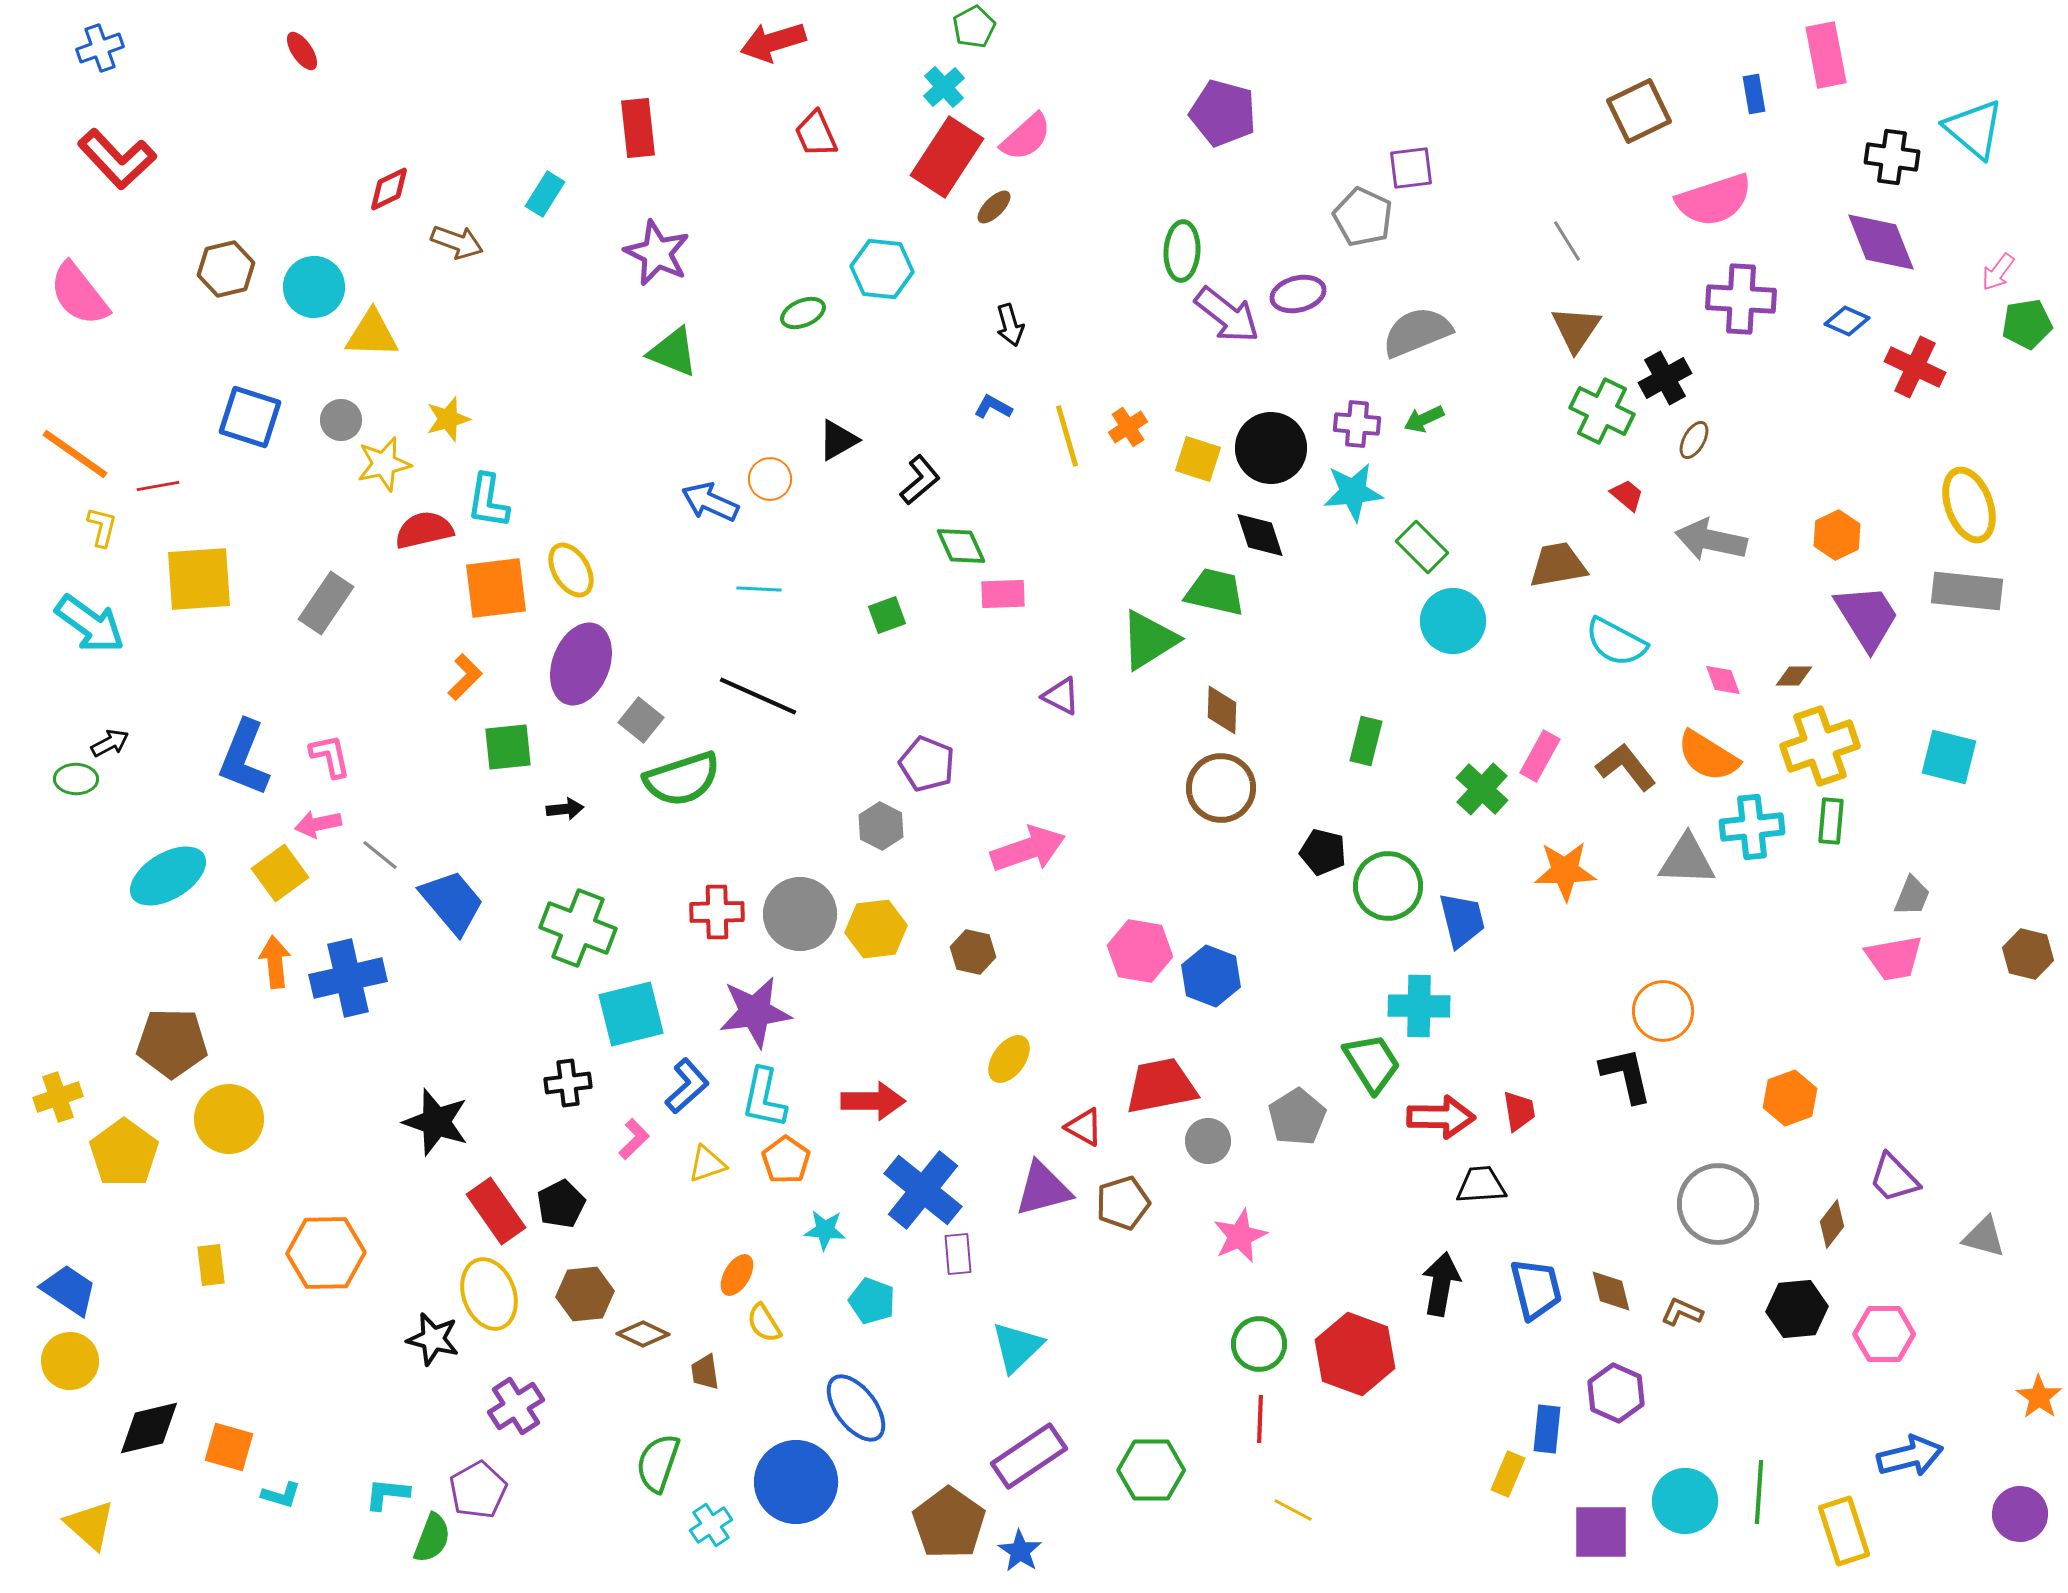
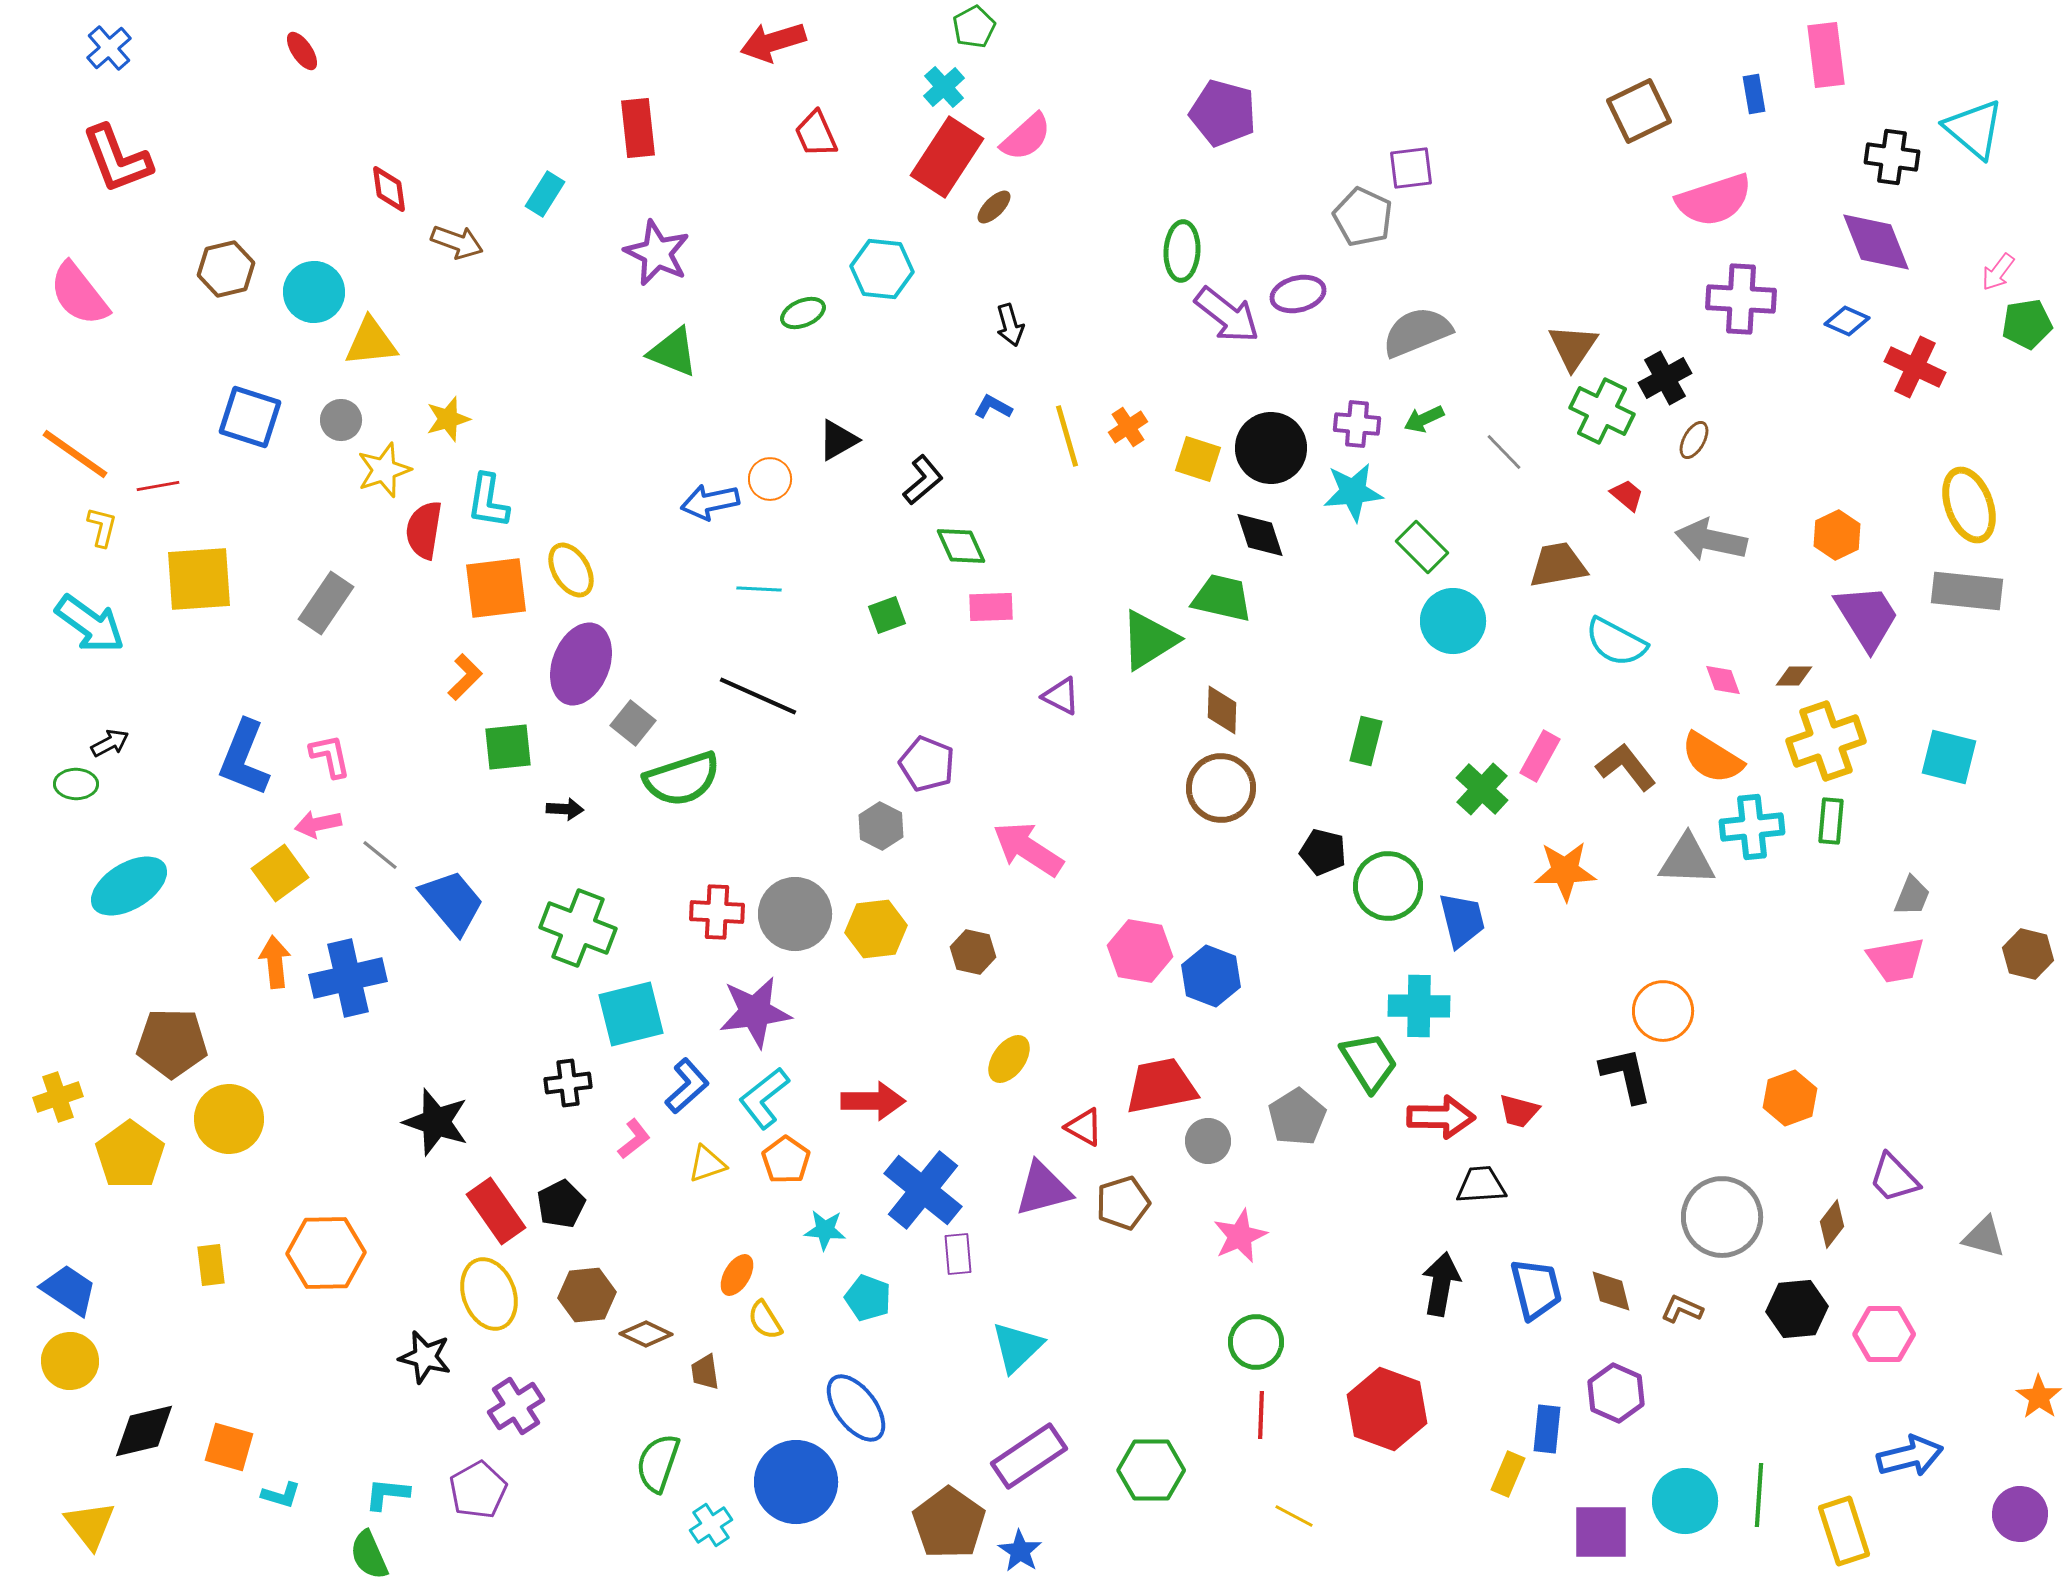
blue cross at (100, 48): moved 9 px right; rotated 21 degrees counterclockwise
pink rectangle at (1826, 55): rotated 4 degrees clockwise
red L-shape at (117, 159): rotated 22 degrees clockwise
red diamond at (389, 189): rotated 72 degrees counterclockwise
gray line at (1567, 241): moved 63 px left, 211 px down; rotated 12 degrees counterclockwise
purple diamond at (1881, 242): moved 5 px left
cyan circle at (314, 287): moved 5 px down
brown triangle at (1576, 329): moved 3 px left, 18 px down
yellow triangle at (372, 334): moved 1 px left, 8 px down; rotated 8 degrees counterclockwise
yellow star at (384, 464): moved 6 px down; rotated 6 degrees counterclockwise
black L-shape at (920, 480): moved 3 px right
blue arrow at (710, 502): rotated 36 degrees counterclockwise
red semicircle at (424, 530): rotated 68 degrees counterclockwise
green trapezoid at (1215, 592): moved 7 px right, 6 px down
pink rectangle at (1003, 594): moved 12 px left, 13 px down
gray square at (641, 720): moved 8 px left, 3 px down
yellow cross at (1820, 746): moved 6 px right, 5 px up
orange semicircle at (1708, 756): moved 4 px right, 2 px down
green ellipse at (76, 779): moved 5 px down
black arrow at (565, 809): rotated 9 degrees clockwise
pink arrow at (1028, 849): rotated 128 degrees counterclockwise
cyan ellipse at (168, 876): moved 39 px left, 10 px down
red cross at (717, 912): rotated 4 degrees clockwise
gray circle at (800, 914): moved 5 px left
pink trapezoid at (1894, 958): moved 2 px right, 2 px down
green trapezoid at (1372, 1063): moved 3 px left, 1 px up
cyan L-shape at (764, 1098): rotated 40 degrees clockwise
red trapezoid at (1519, 1111): rotated 114 degrees clockwise
pink L-shape at (634, 1139): rotated 6 degrees clockwise
yellow pentagon at (124, 1153): moved 6 px right, 2 px down
gray circle at (1718, 1204): moved 4 px right, 13 px down
brown hexagon at (585, 1294): moved 2 px right, 1 px down
cyan pentagon at (872, 1301): moved 4 px left, 3 px up
brown L-shape at (1682, 1312): moved 3 px up
yellow semicircle at (764, 1323): moved 1 px right, 3 px up
brown diamond at (643, 1334): moved 3 px right
black star at (433, 1339): moved 8 px left, 18 px down
green circle at (1259, 1344): moved 3 px left, 2 px up
red hexagon at (1355, 1354): moved 32 px right, 55 px down
red line at (1260, 1419): moved 1 px right, 4 px up
black diamond at (149, 1428): moved 5 px left, 3 px down
green line at (1759, 1492): moved 3 px down
yellow line at (1293, 1510): moved 1 px right, 6 px down
yellow triangle at (90, 1525): rotated 10 degrees clockwise
green semicircle at (432, 1538): moved 63 px left, 17 px down; rotated 135 degrees clockwise
